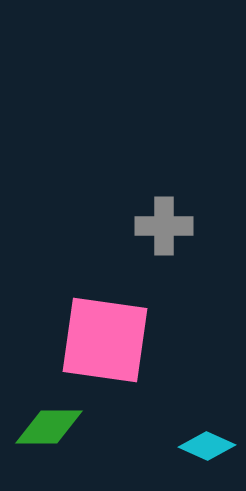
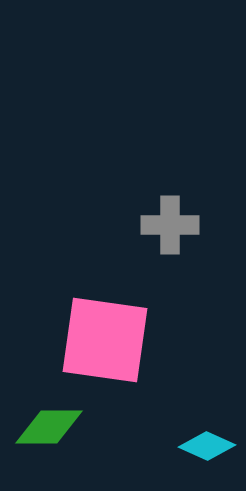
gray cross: moved 6 px right, 1 px up
